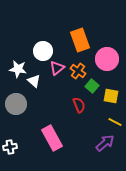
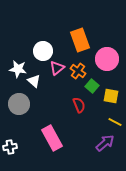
gray circle: moved 3 px right
